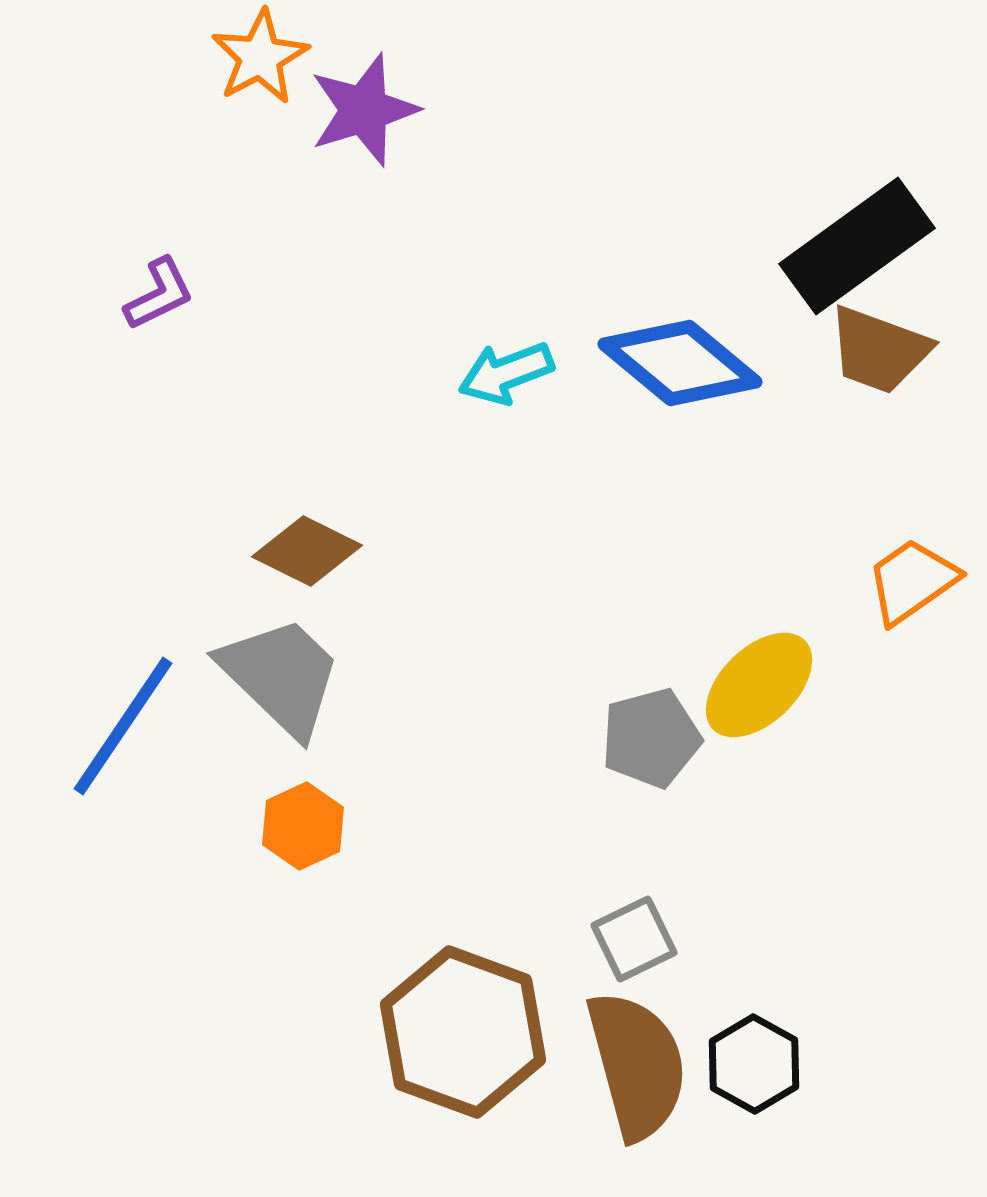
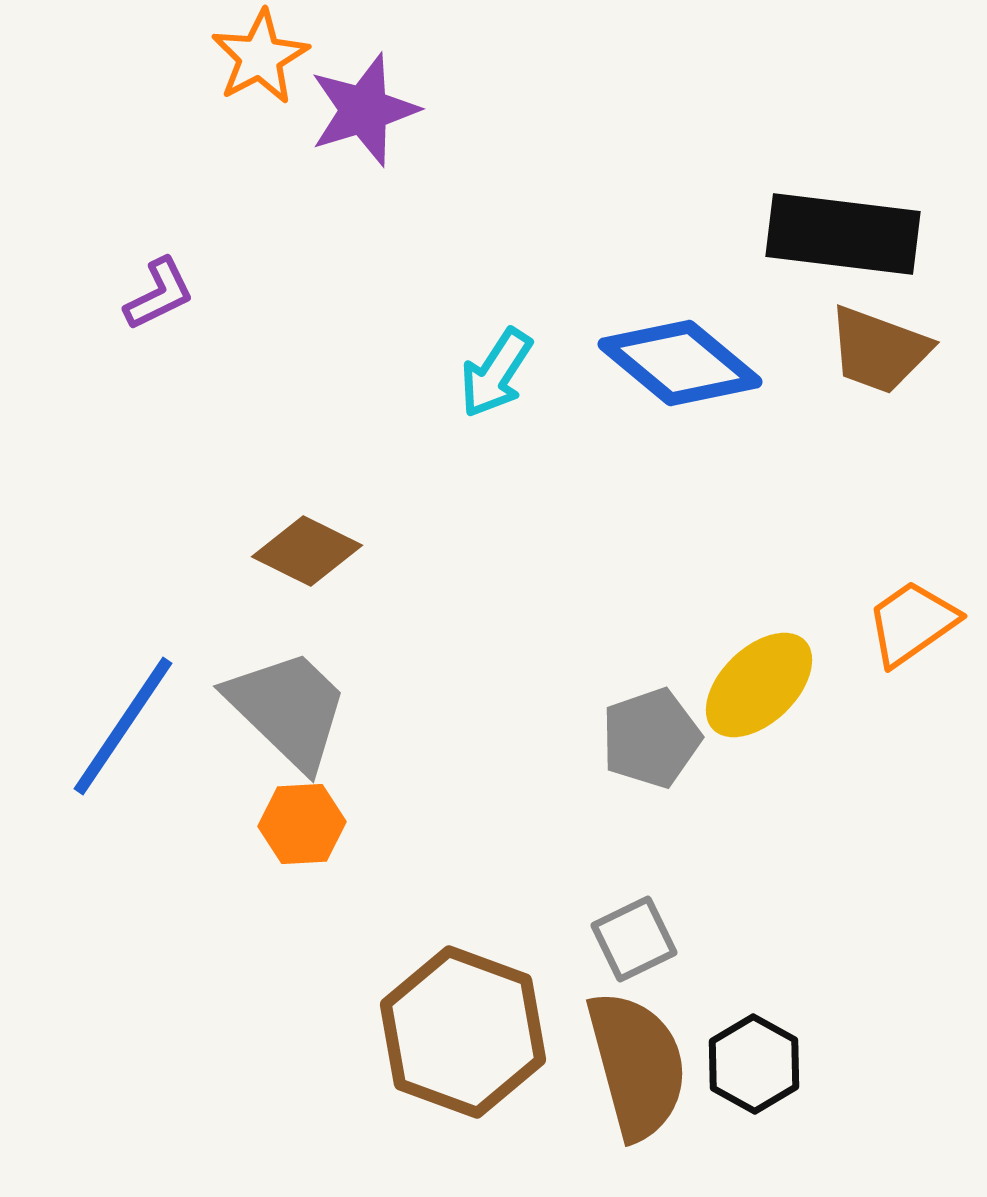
black rectangle: moved 14 px left, 12 px up; rotated 43 degrees clockwise
cyan arrow: moved 10 px left; rotated 36 degrees counterclockwise
orange trapezoid: moved 42 px down
gray trapezoid: moved 7 px right, 33 px down
gray pentagon: rotated 4 degrees counterclockwise
orange hexagon: moved 1 px left, 2 px up; rotated 22 degrees clockwise
